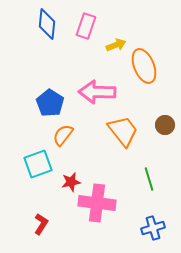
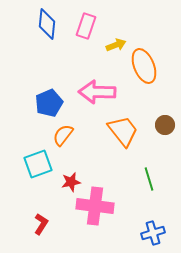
blue pentagon: moved 1 px left; rotated 16 degrees clockwise
pink cross: moved 2 px left, 3 px down
blue cross: moved 5 px down
